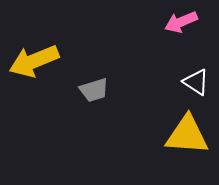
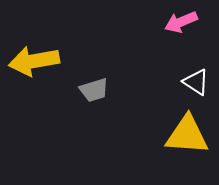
yellow arrow: rotated 12 degrees clockwise
